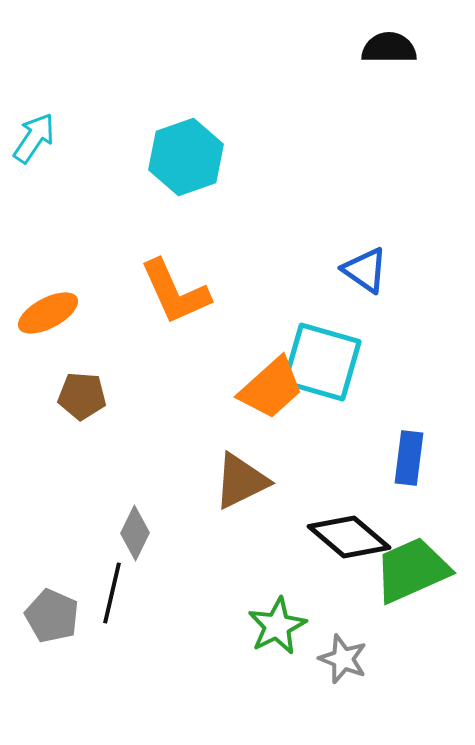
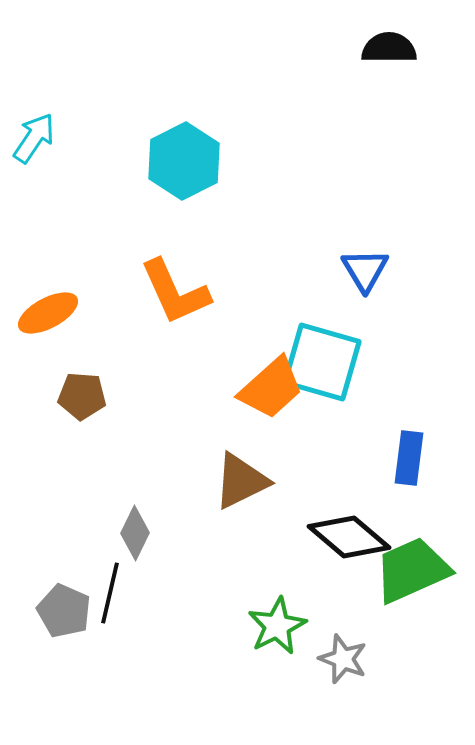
cyan hexagon: moved 2 px left, 4 px down; rotated 8 degrees counterclockwise
blue triangle: rotated 24 degrees clockwise
black line: moved 2 px left
gray pentagon: moved 12 px right, 5 px up
